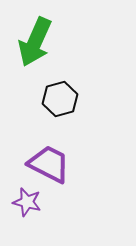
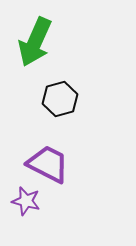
purple trapezoid: moved 1 px left
purple star: moved 1 px left, 1 px up
